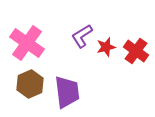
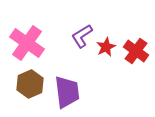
red star: rotated 12 degrees counterclockwise
